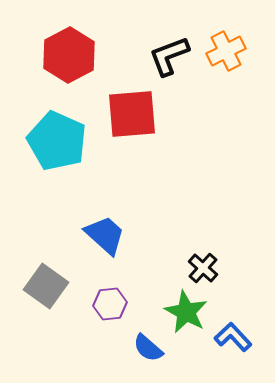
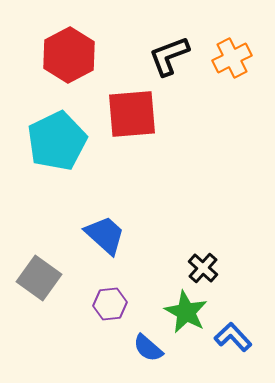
orange cross: moved 6 px right, 7 px down
cyan pentagon: rotated 22 degrees clockwise
gray square: moved 7 px left, 8 px up
